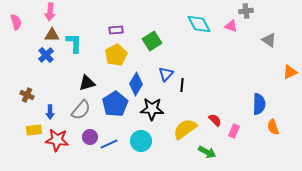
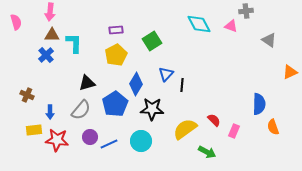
red semicircle: moved 1 px left
